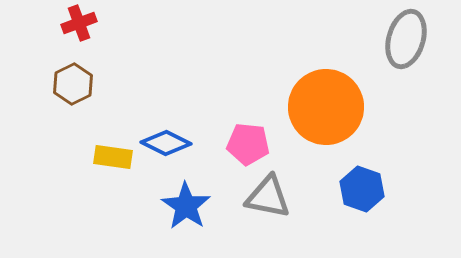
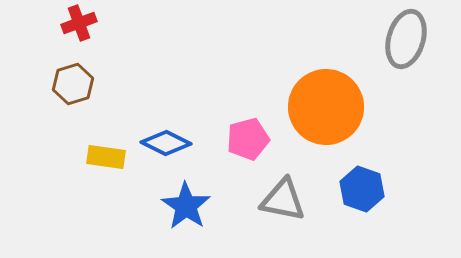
brown hexagon: rotated 9 degrees clockwise
pink pentagon: moved 5 px up; rotated 21 degrees counterclockwise
yellow rectangle: moved 7 px left
gray triangle: moved 15 px right, 3 px down
